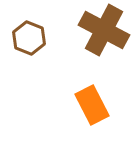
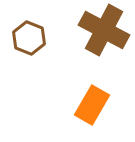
orange rectangle: rotated 57 degrees clockwise
